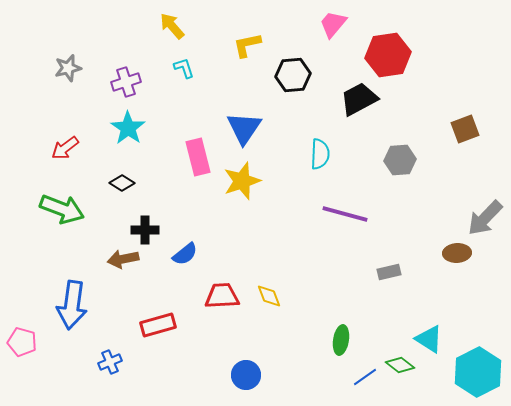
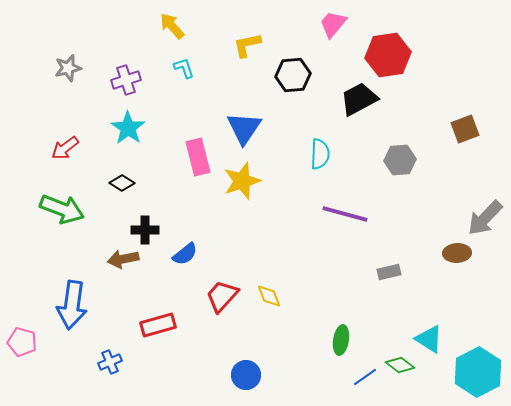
purple cross: moved 2 px up
red trapezoid: rotated 45 degrees counterclockwise
